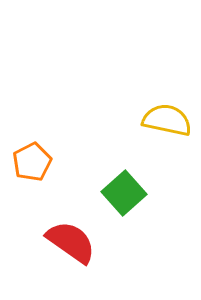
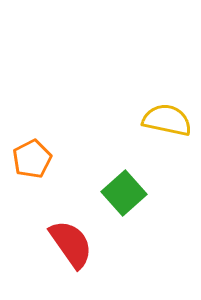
orange pentagon: moved 3 px up
red semicircle: moved 2 px down; rotated 20 degrees clockwise
